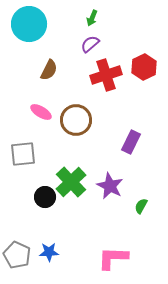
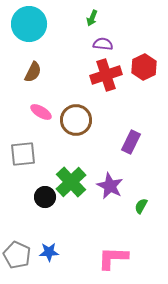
purple semicircle: moved 13 px right; rotated 48 degrees clockwise
brown semicircle: moved 16 px left, 2 px down
